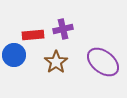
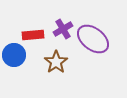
purple cross: rotated 18 degrees counterclockwise
purple ellipse: moved 10 px left, 23 px up
